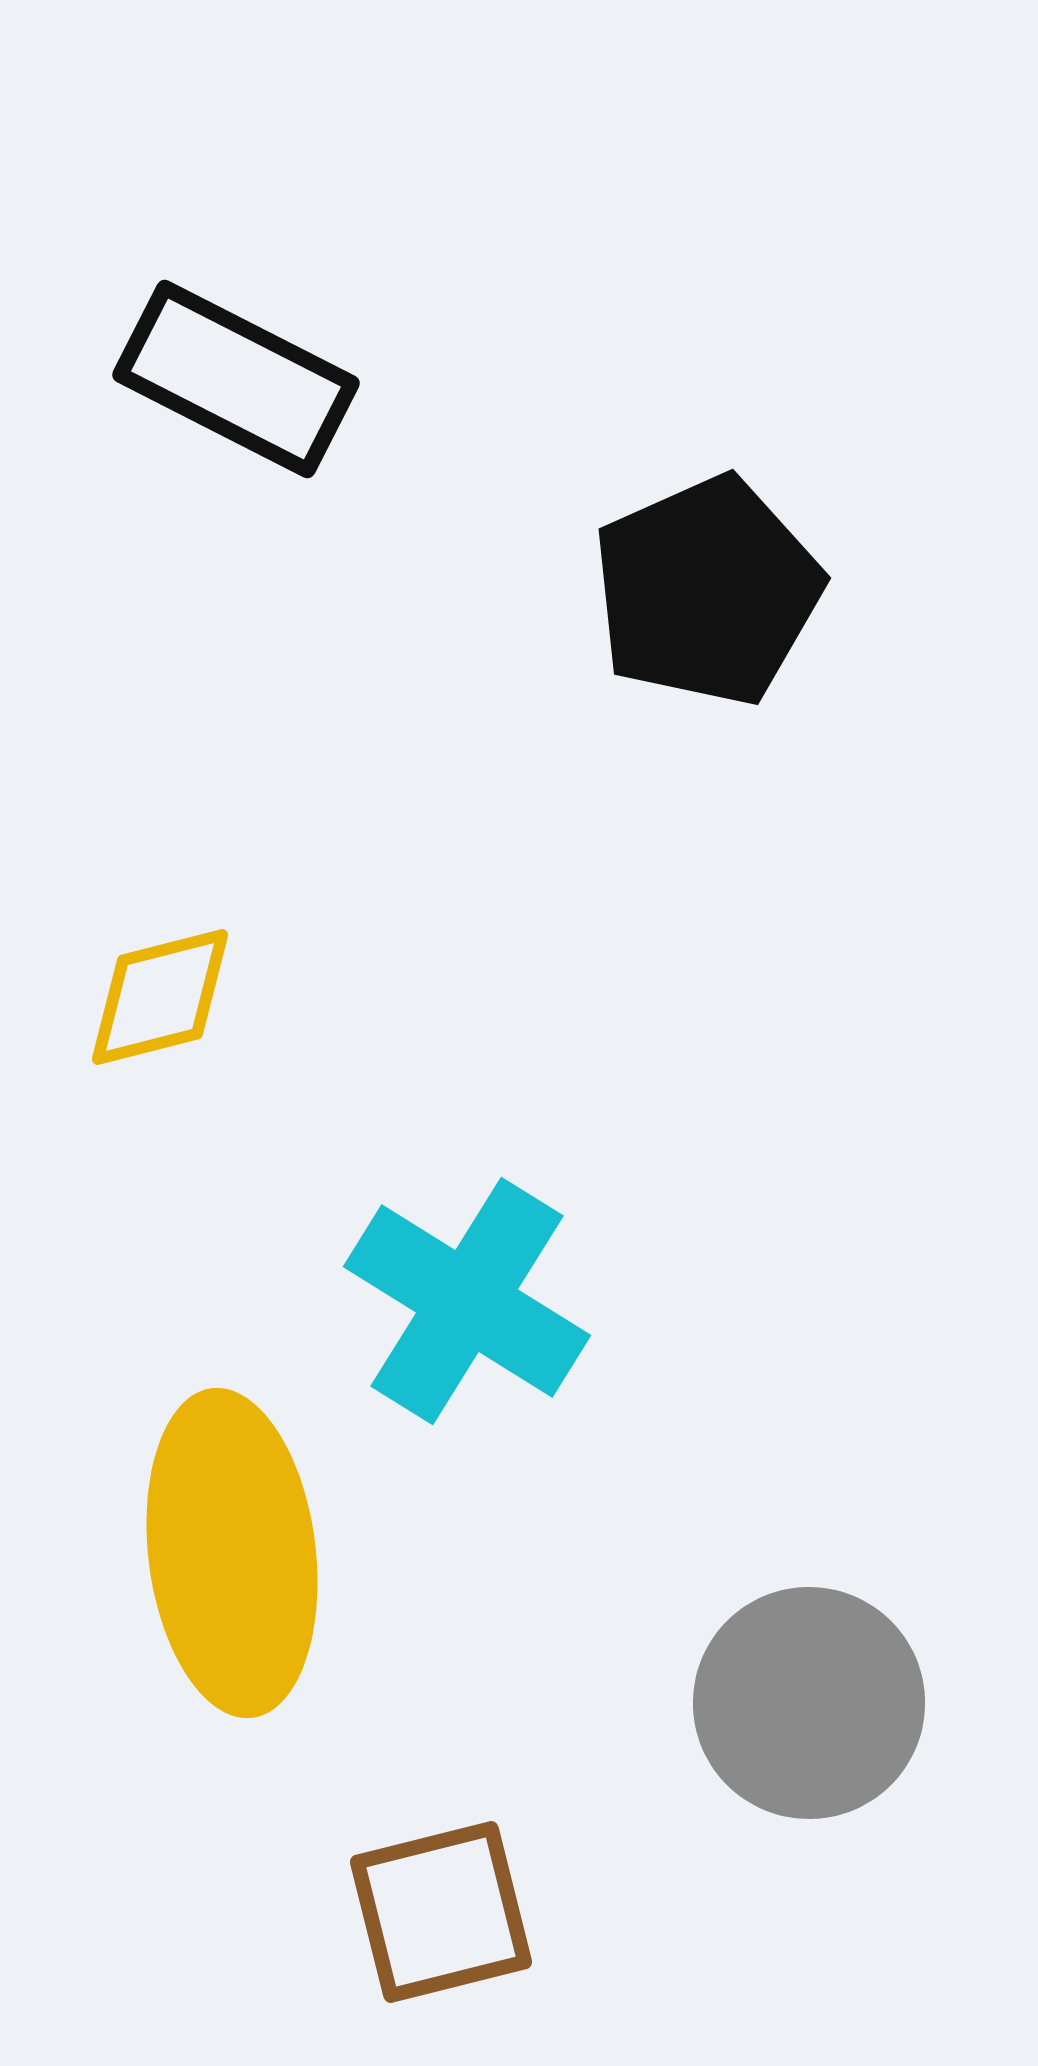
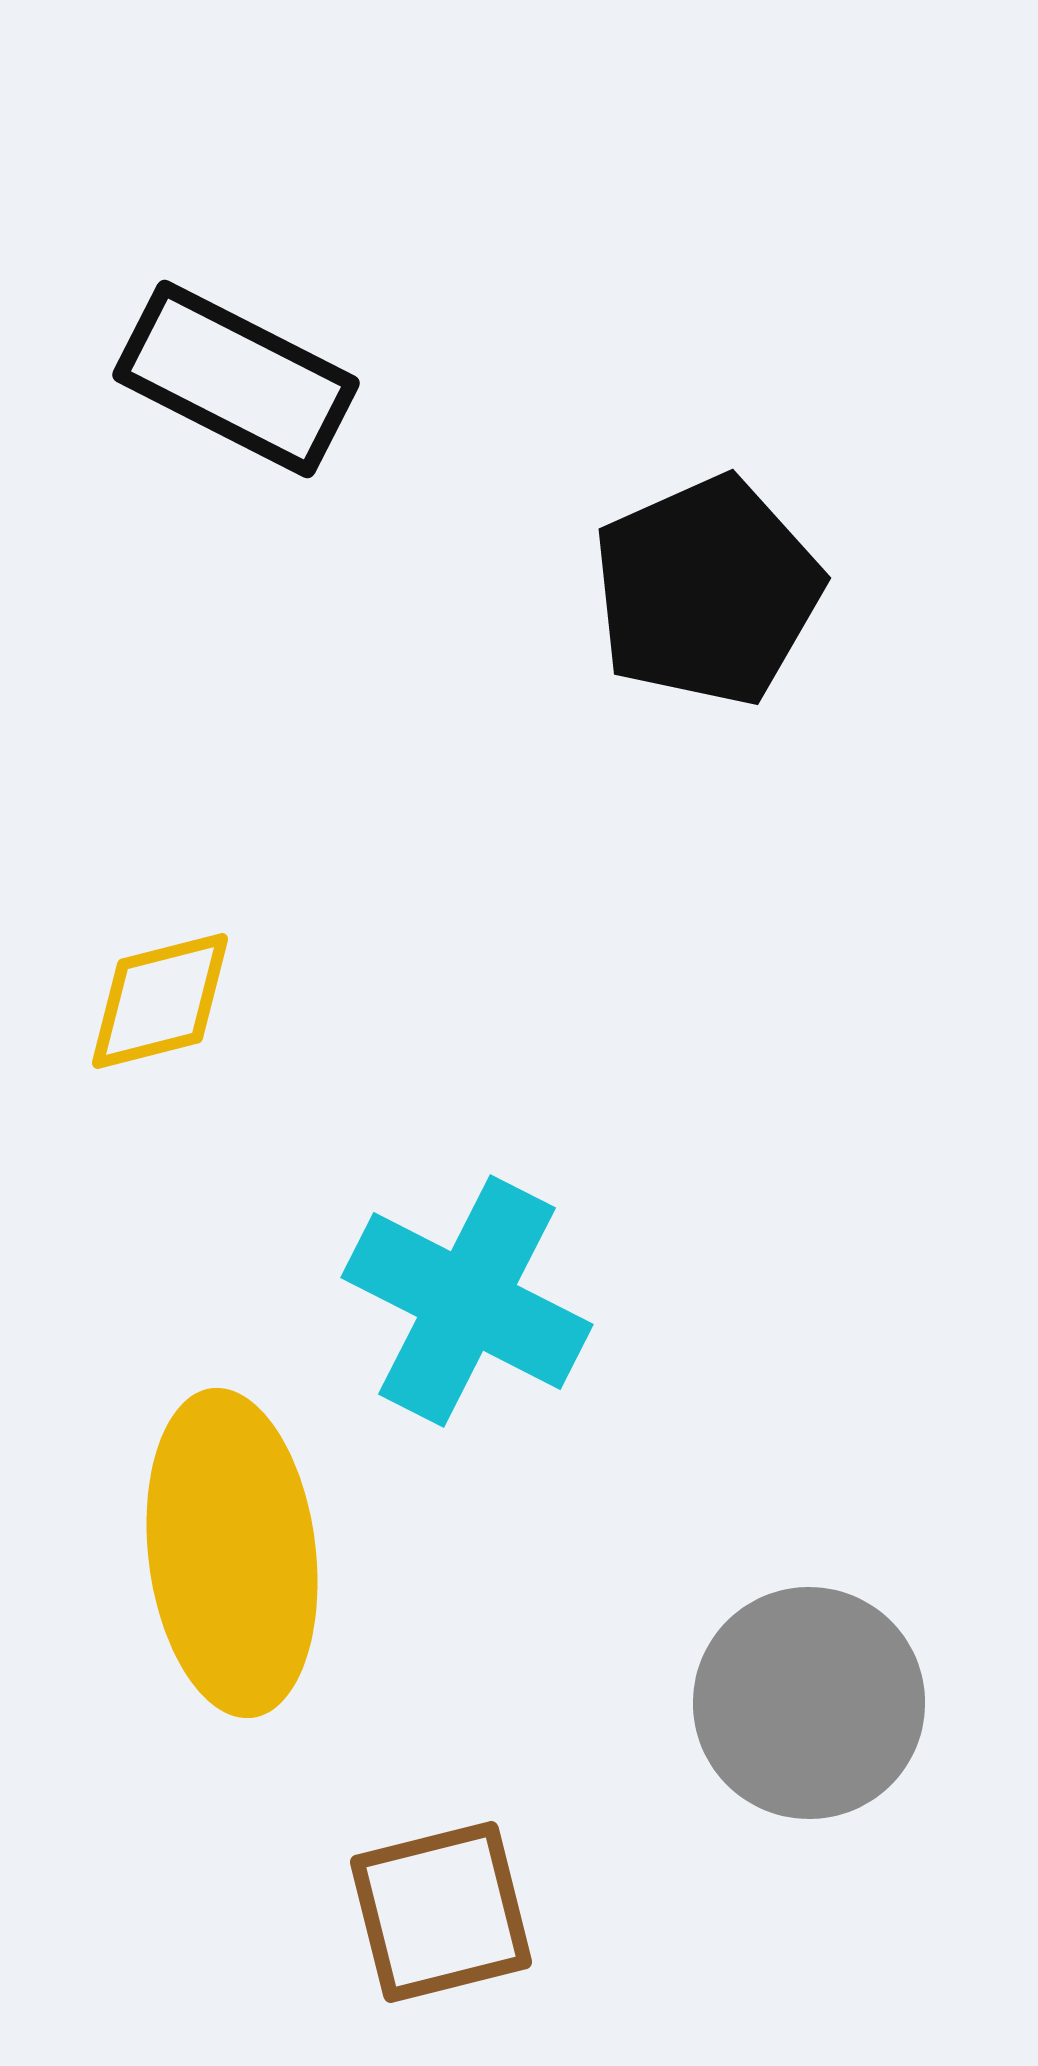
yellow diamond: moved 4 px down
cyan cross: rotated 5 degrees counterclockwise
